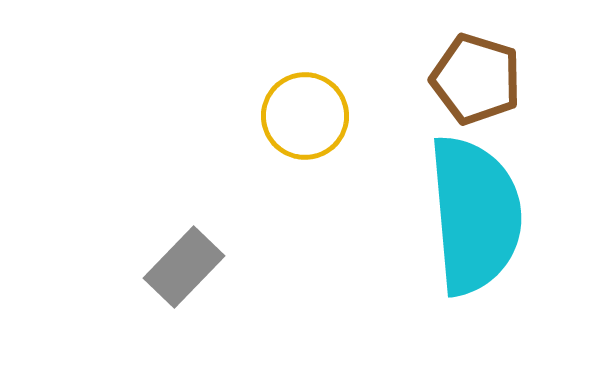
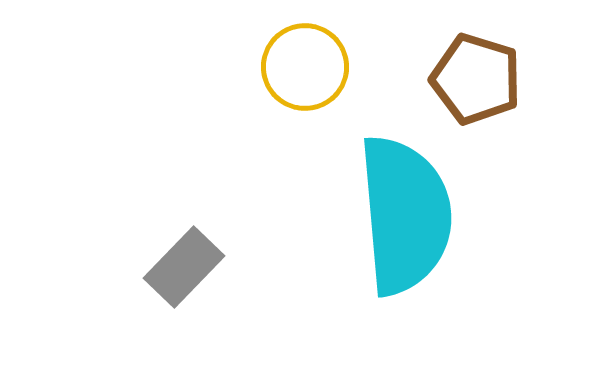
yellow circle: moved 49 px up
cyan semicircle: moved 70 px left
